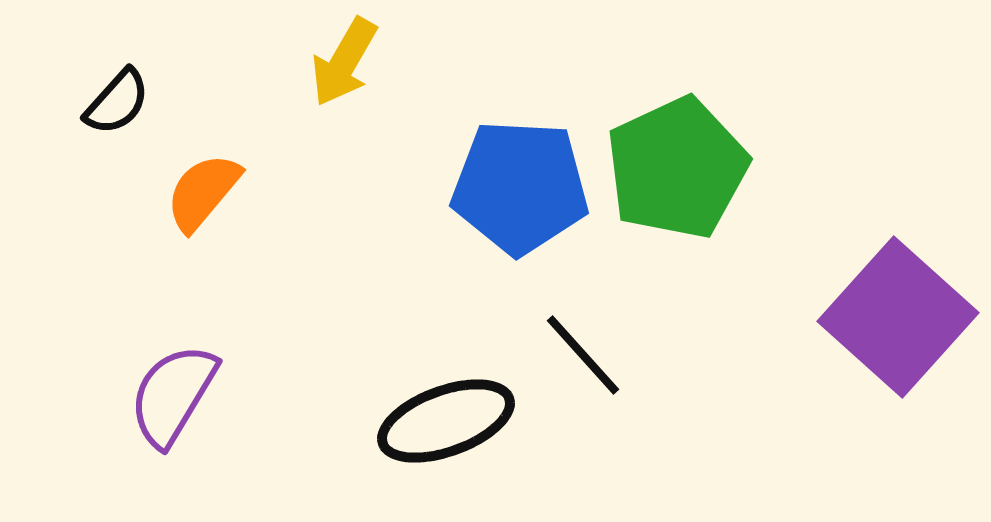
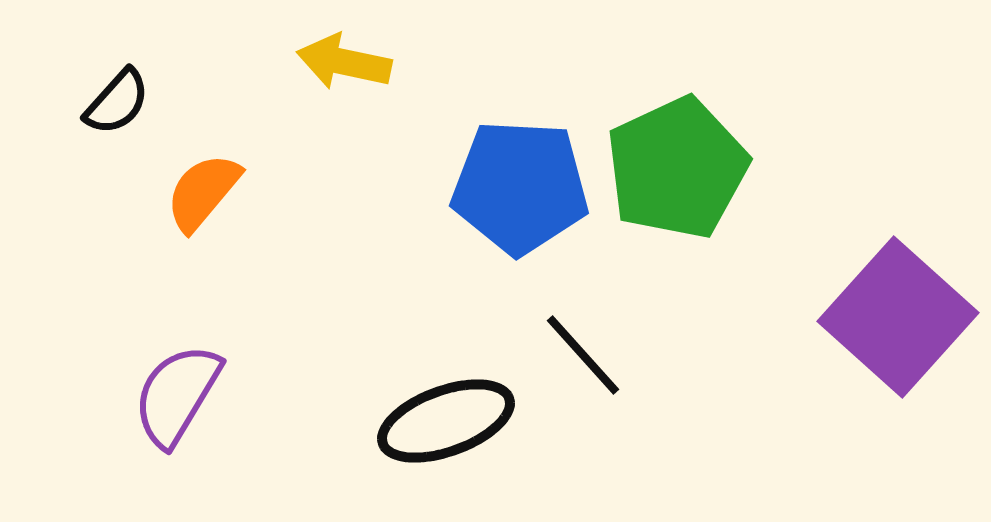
yellow arrow: rotated 72 degrees clockwise
purple semicircle: moved 4 px right
